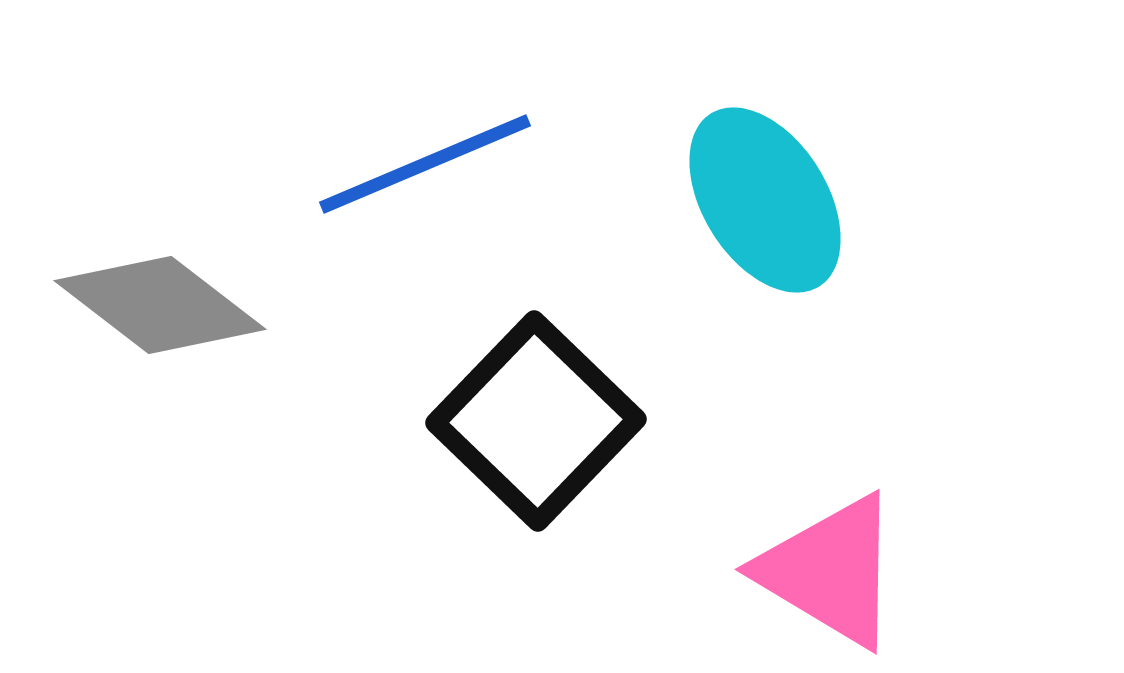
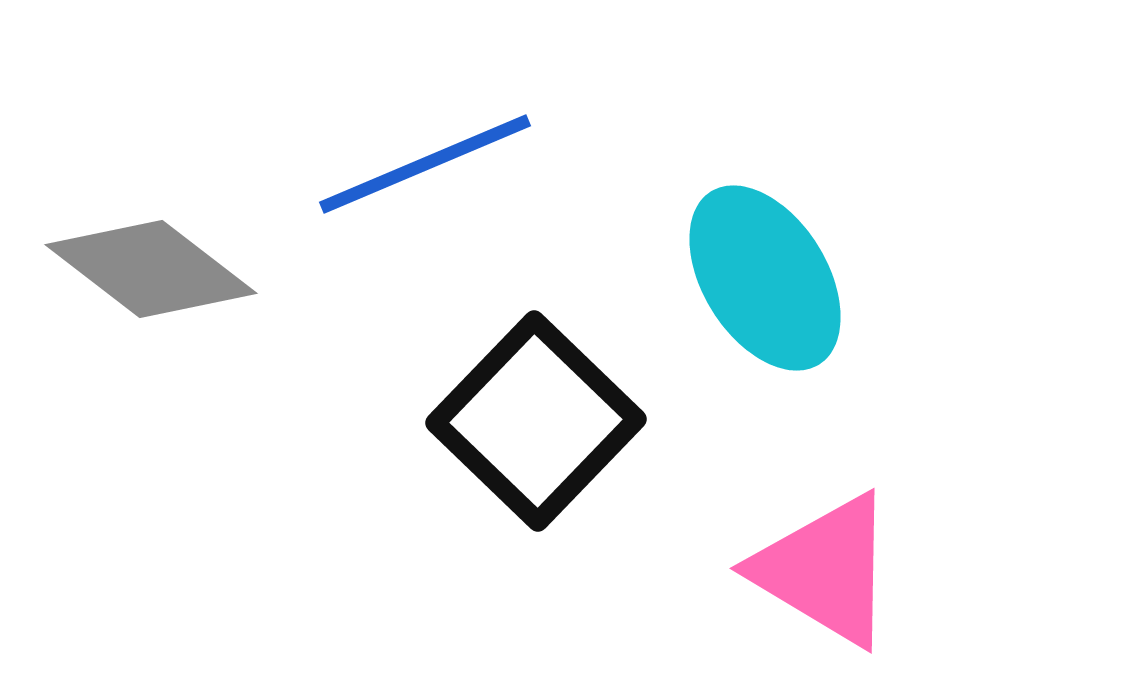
cyan ellipse: moved 78 px down
gray diamond: moved 9 px left, 36 px up
pink triangle: moved 5 px left, 1 px up
